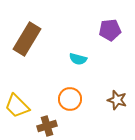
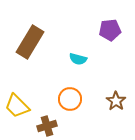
brown rectangle: moved 3 px right, 3 px down
brown star: moved 1 px left, 1 px down; rotated 18 degrees clockwise
